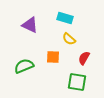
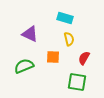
purple triangle: moved 9 px down
yellow semicircle: rotated 144 degrees counterclockwise
